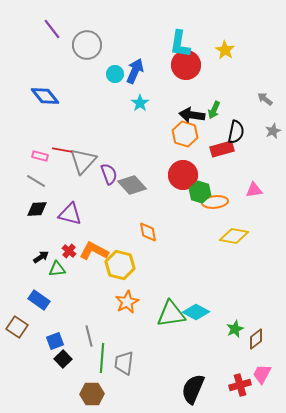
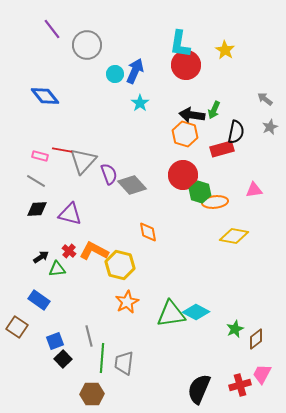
gray star at (273, 131): moved 3 px left, 4 px up
black semicircle at (193, 389): moved 6 px right
